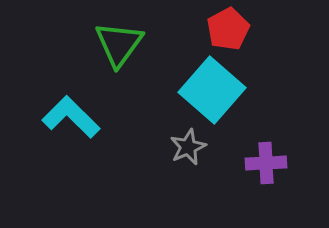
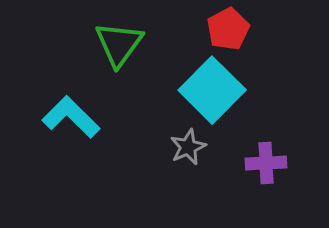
cyan square: rotated 4 degrees clockwise
